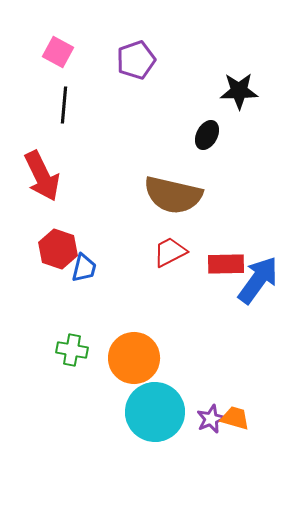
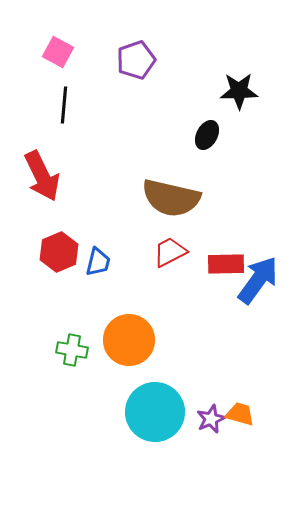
brown semicircle: moved 2 px left, 3 px down
red hexagon: moved 1 px right, 3 px down; rotated 18 degrees clockwise
blue trapezoid: moved 14 px right, 6 px up
orange circle: moved 5 px left, 18 px up
orange trapezoid: moved 5 px right, 4 px up
